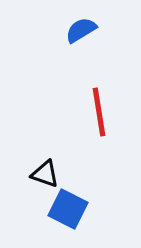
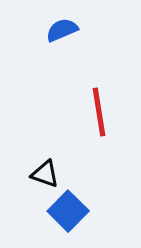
blue semicircle: moved 19 px left; rotated 8 degrees clockwise
blue square: moved 2 px down; rotated 18 degrees clockwise
